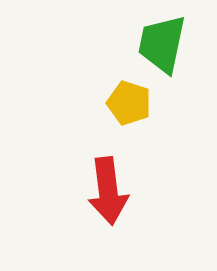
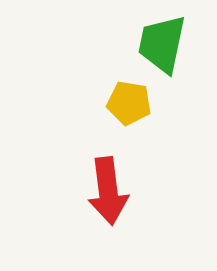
yellow pentagon: rotated 9 degrees counterclockwise
